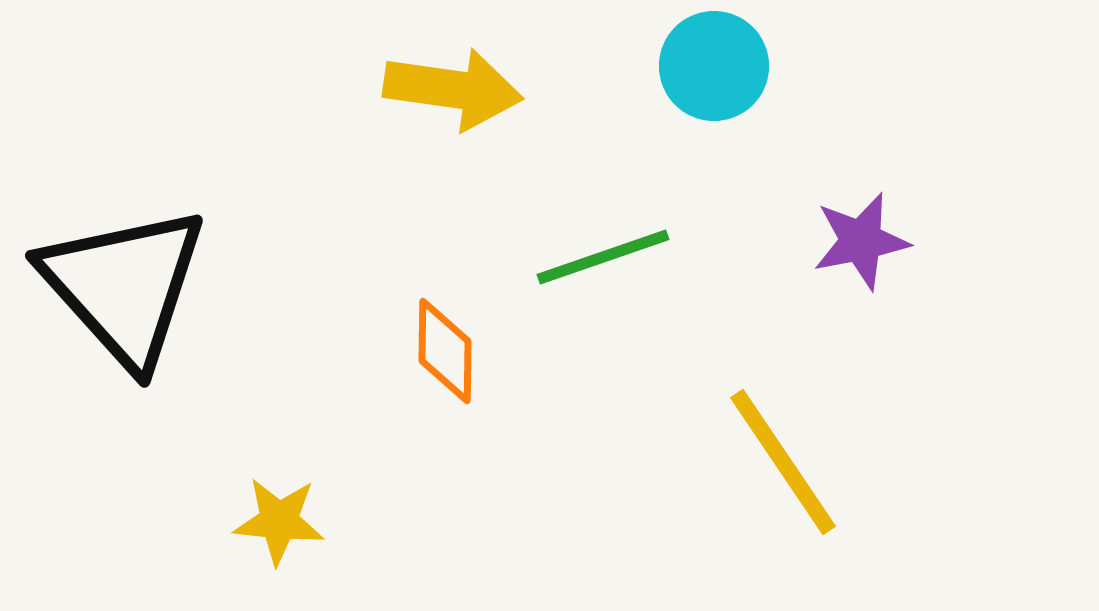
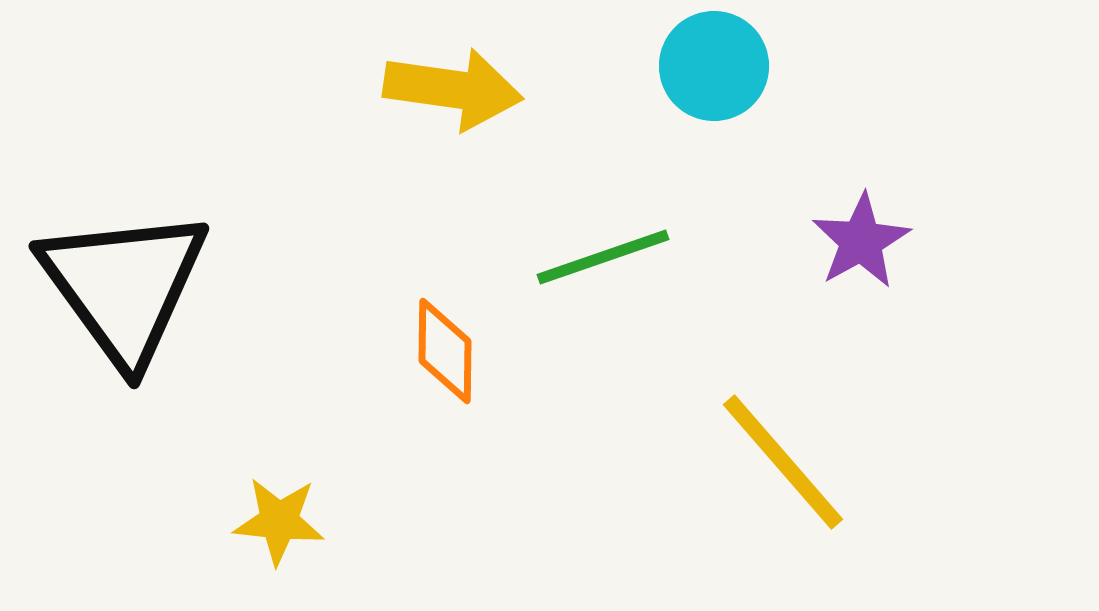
purple star: rotated 18 degrees counterclockwise
black triangle: rotated 6 degrees clockwise
yellow line: rotated 7 degrees counterclockwise
